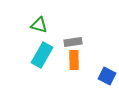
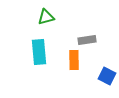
green triangle: moved 7 px right, 8 px up; rotated 30 degrees counterclockwise
gray rectangle: moved 14 px right, 2 px up
cyan rectangle: moved 3 px left, 3 px up; rotated 35 degrees counterclockwise
